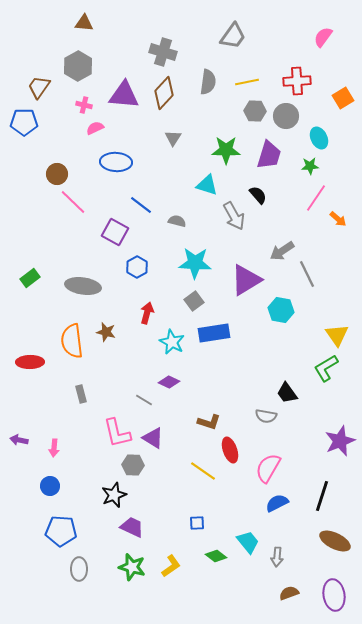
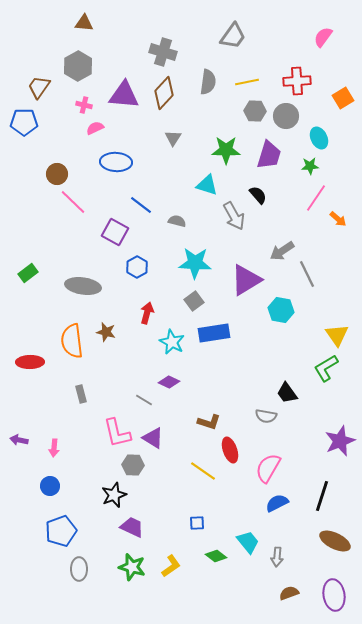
green rectangle at (30, 278): moved 2 px left, 5 px up
blue pentagon at (61, 531): rotated 24 degrees counterclockwise
